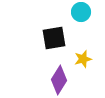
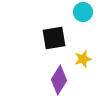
cyan circle: moved 2 px right
